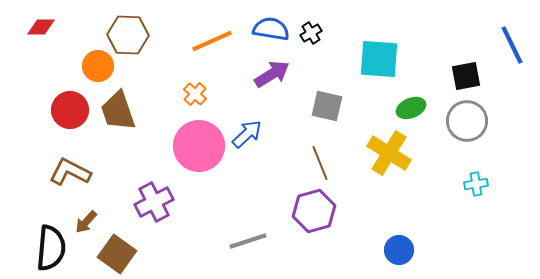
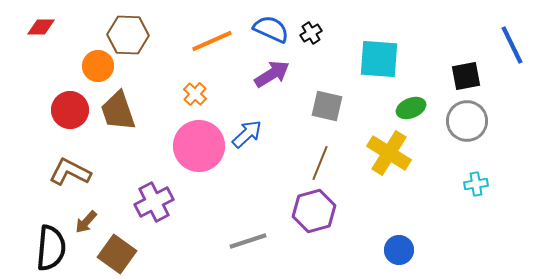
blue semicircle: rotated 15 degrees clockwise
brown line: rotated 44 degrees clockwise
